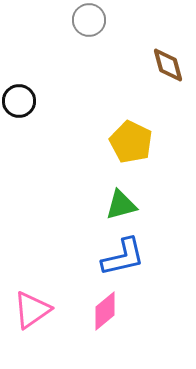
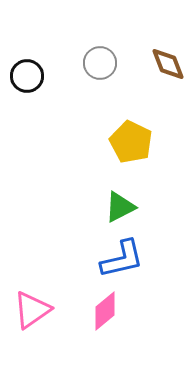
gray circle: moved 11 px right, 43 px down
brown diamond: moved 1 px up; rotated 6 degrees counterclockwise
black circle: moved 8 px right, 25 px up
green triangle: moved 1 px left, 2 px down; rotated 12 degrees counterclockwise
blue L-shape: moved 1 px left, 2 px down
